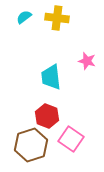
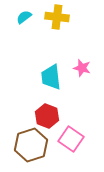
yellow cross: moved 1 px up
pink star: moved 5 px left, 7 px down
